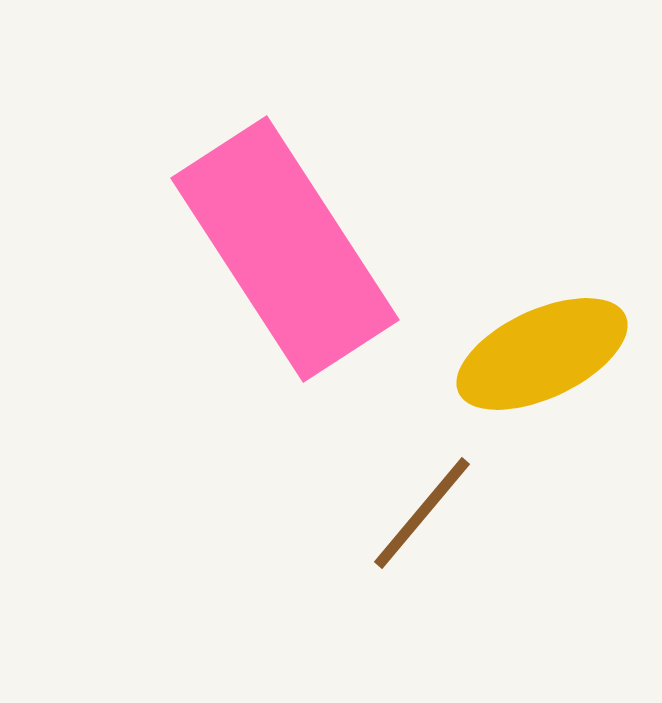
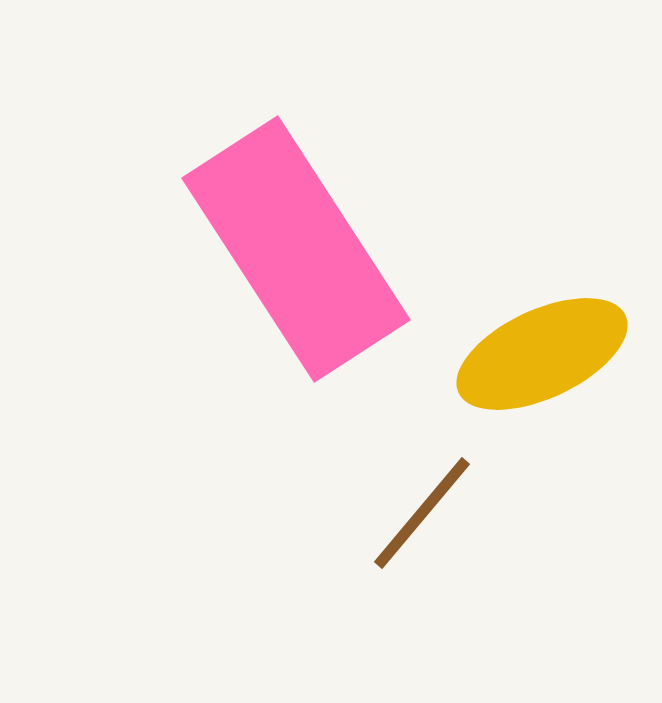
pink rectangle: moved 11 px right
